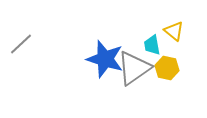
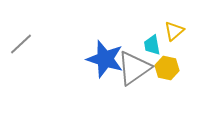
yellow triangle: rotated 40 degrees clockwise
